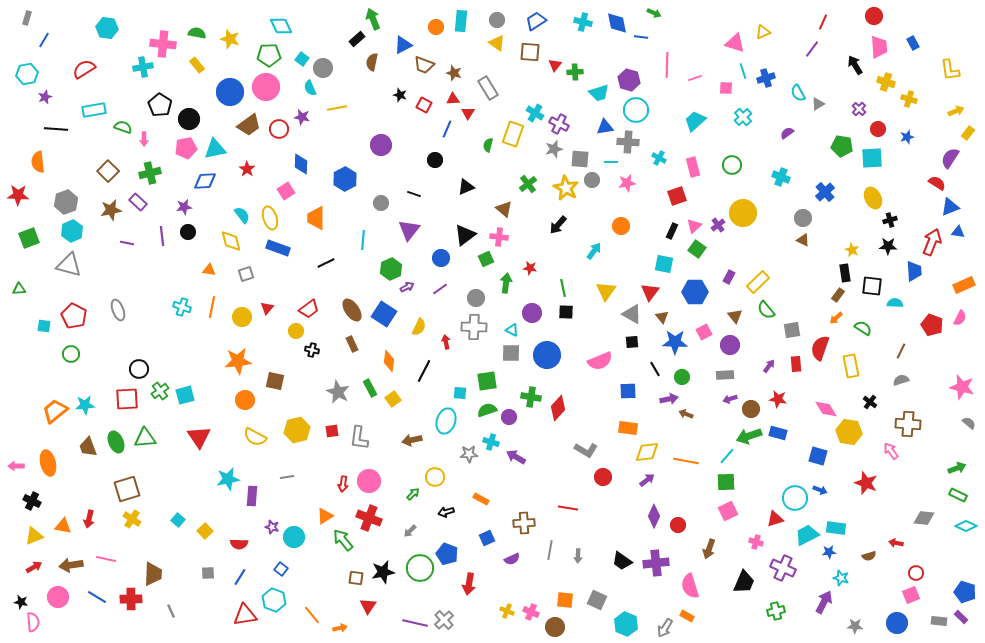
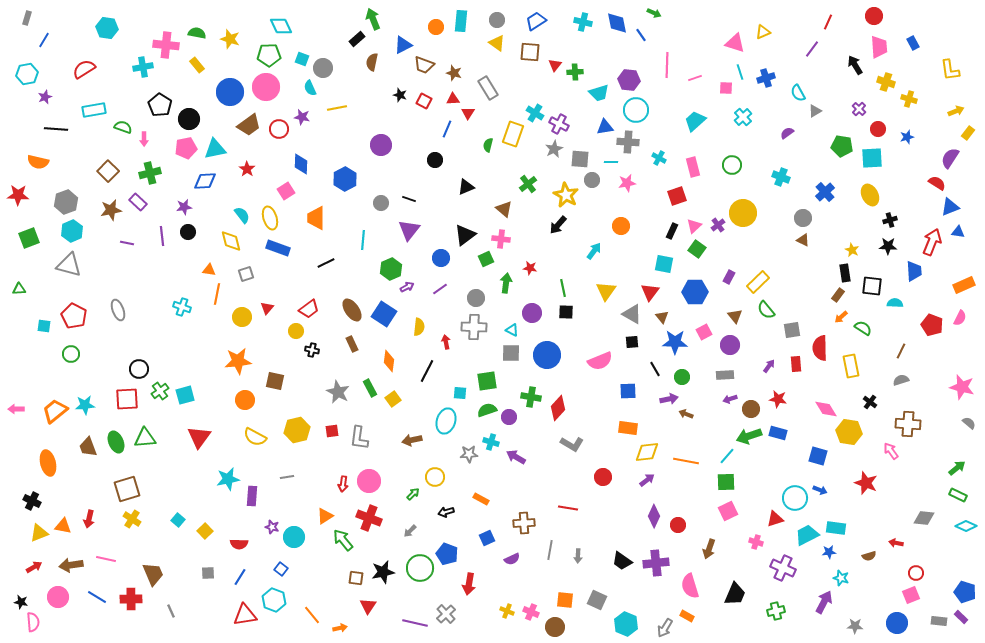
red line at (823, 22): moved 5 px right
blue line at (641, 37): moved 2 px up; rotated 48 degrees clockwise
pink cross at (163, 44): moved 3 px right, 1 px down
cyan square at (302, 59): rotated 16 degrees counterclockwise
cyan line at (743, 71): moved 3 px left, 1 px down
purple hexagon at (629, 80): rotated 10 degrees counterclockwise
gray triangle at (818, 104): moved 3 px left, 7 px down
red square at (424, 105): moved 4 px up
gray star at (554, 149): rotated 12 degrees counterclockwise
orange semicircle at (38, 162): rotated 70 degrees counterclockwise
yellow star at (566, 188): moved 7 px down
black line at (414, 194): moved 5 px left, 5 px down
yellow ellipse at (873, 198): moved 3 px left, 3 px up
pink cross at (499, 237): moved 2 px right, 2 px down
orange line at (212, 307): moved 5 px right, 13 px up
orange arrow at (836, 318): moved 5 px right, 1 px up
yellow semicircle at (419, 327): rotated 18 degrees counterclockwise
red semicircle at (820, 348): rotated 20 degrees counterclockwise
black line at (424, 371): moved 3 px right
red triangle at (199, 437): rotated 10 degrees clockwise
gray L-shape at (586, 450): moved 14 px left, 6 px up
pink arrow at (16, 466): moved 57 px up
green arrow at (957, 468): rotated 18 degrees counterclockwise
yellow triangle at (34, 536): moved 5 px right, 3 px up
brown trapezoid at (153, 574): rotated 25 degrees counterclockwise
black trapezoid at (744, 582): moved 9 px left, 12 px down
gray cross at (444, 620): moved 2 px right, 6 px up
